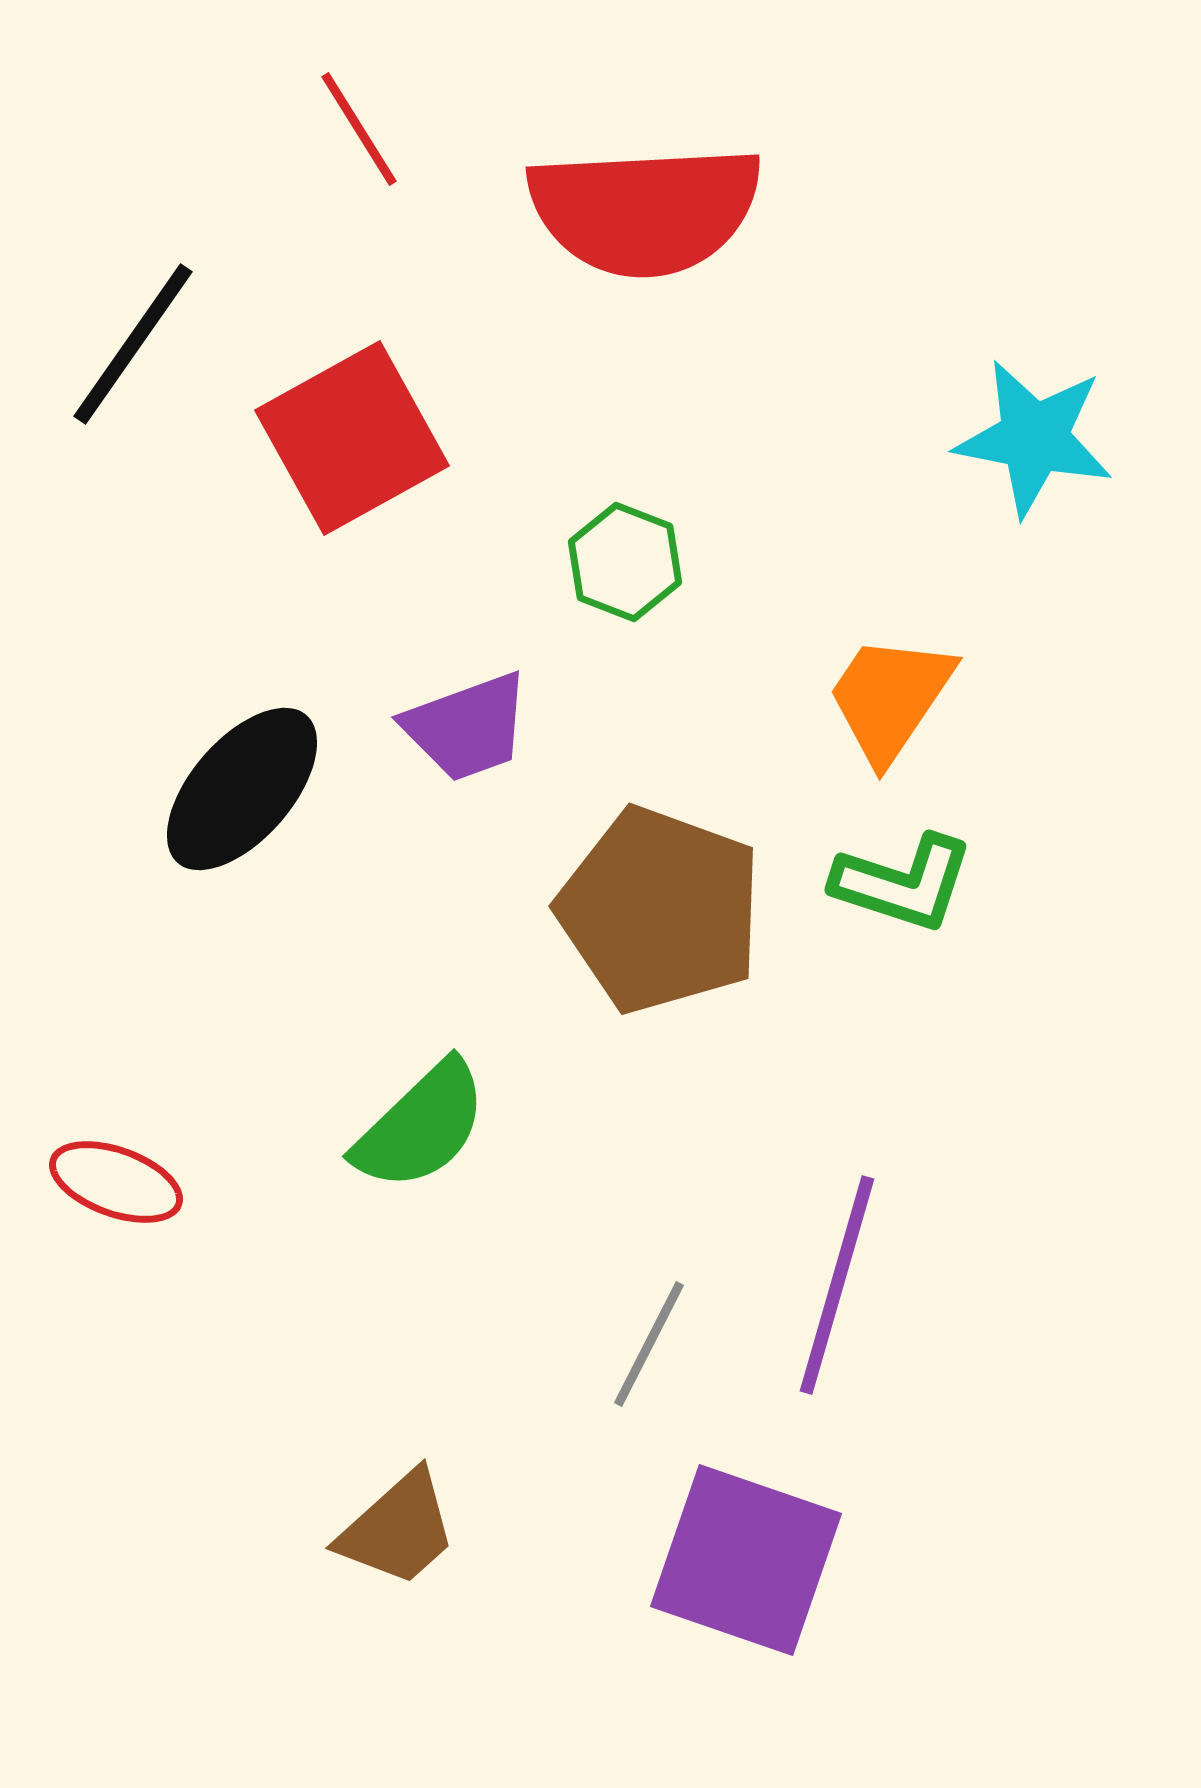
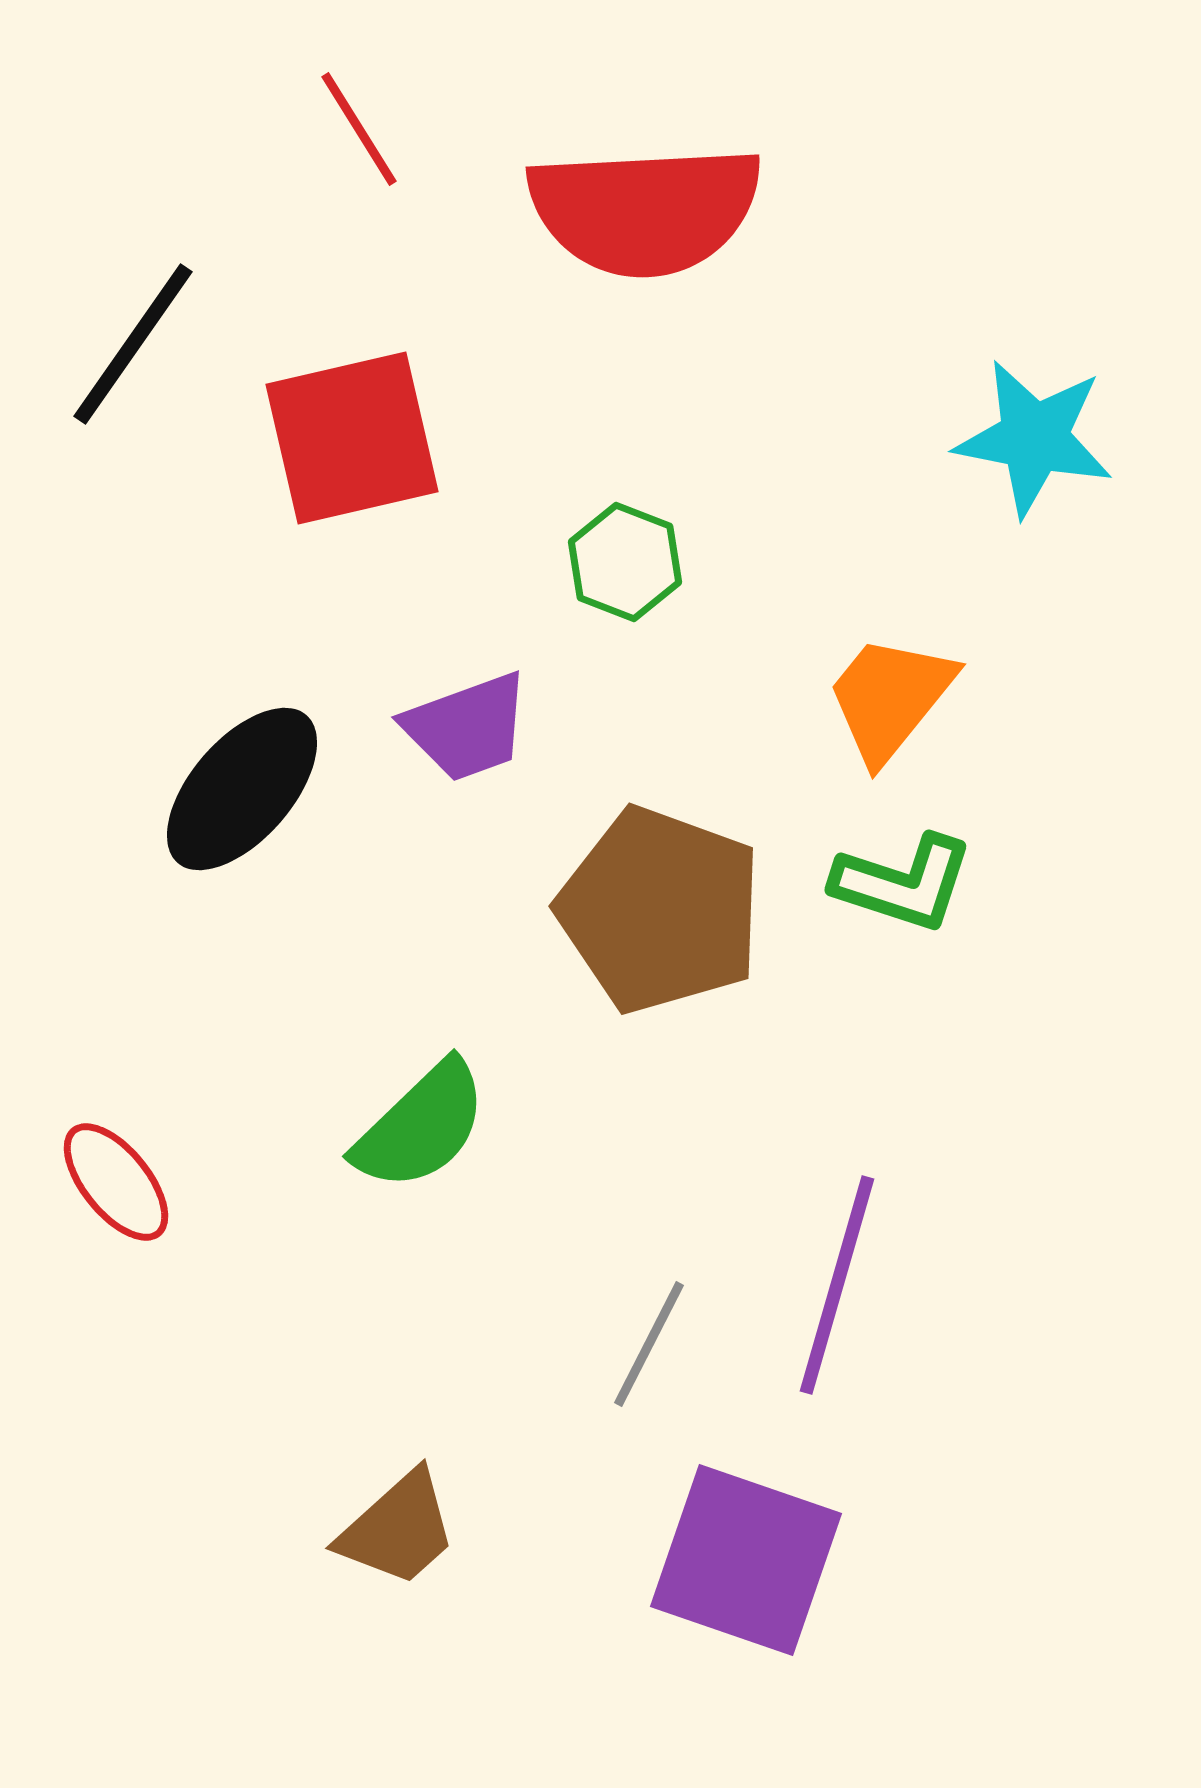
red square: rotated 16 degrees clockwise
orange trapezoid: rotated 5 degrees clockwise
red ellipse: rotated 31 degrees clockwise
